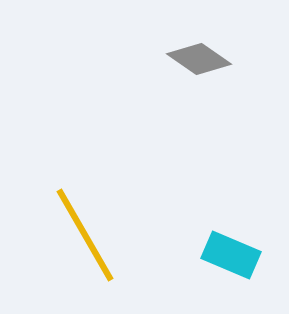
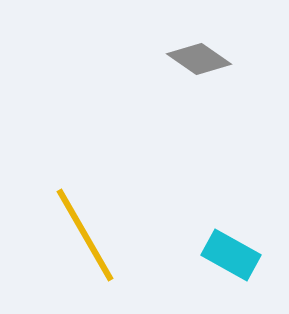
cyan rectangle: rotated 6 degrees clockwise
